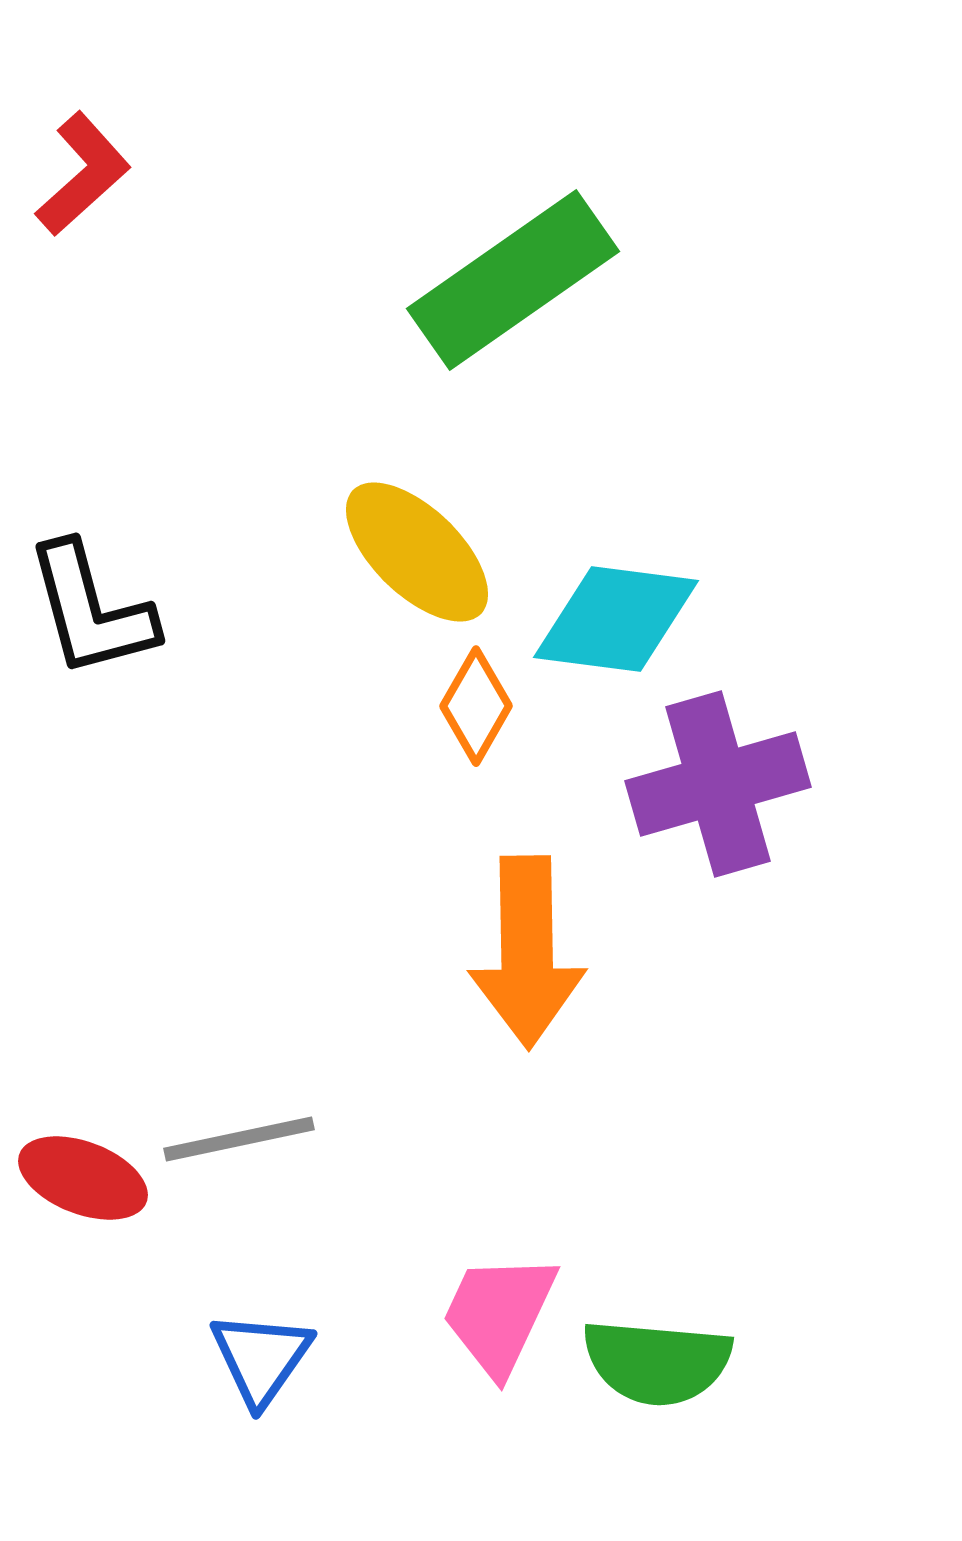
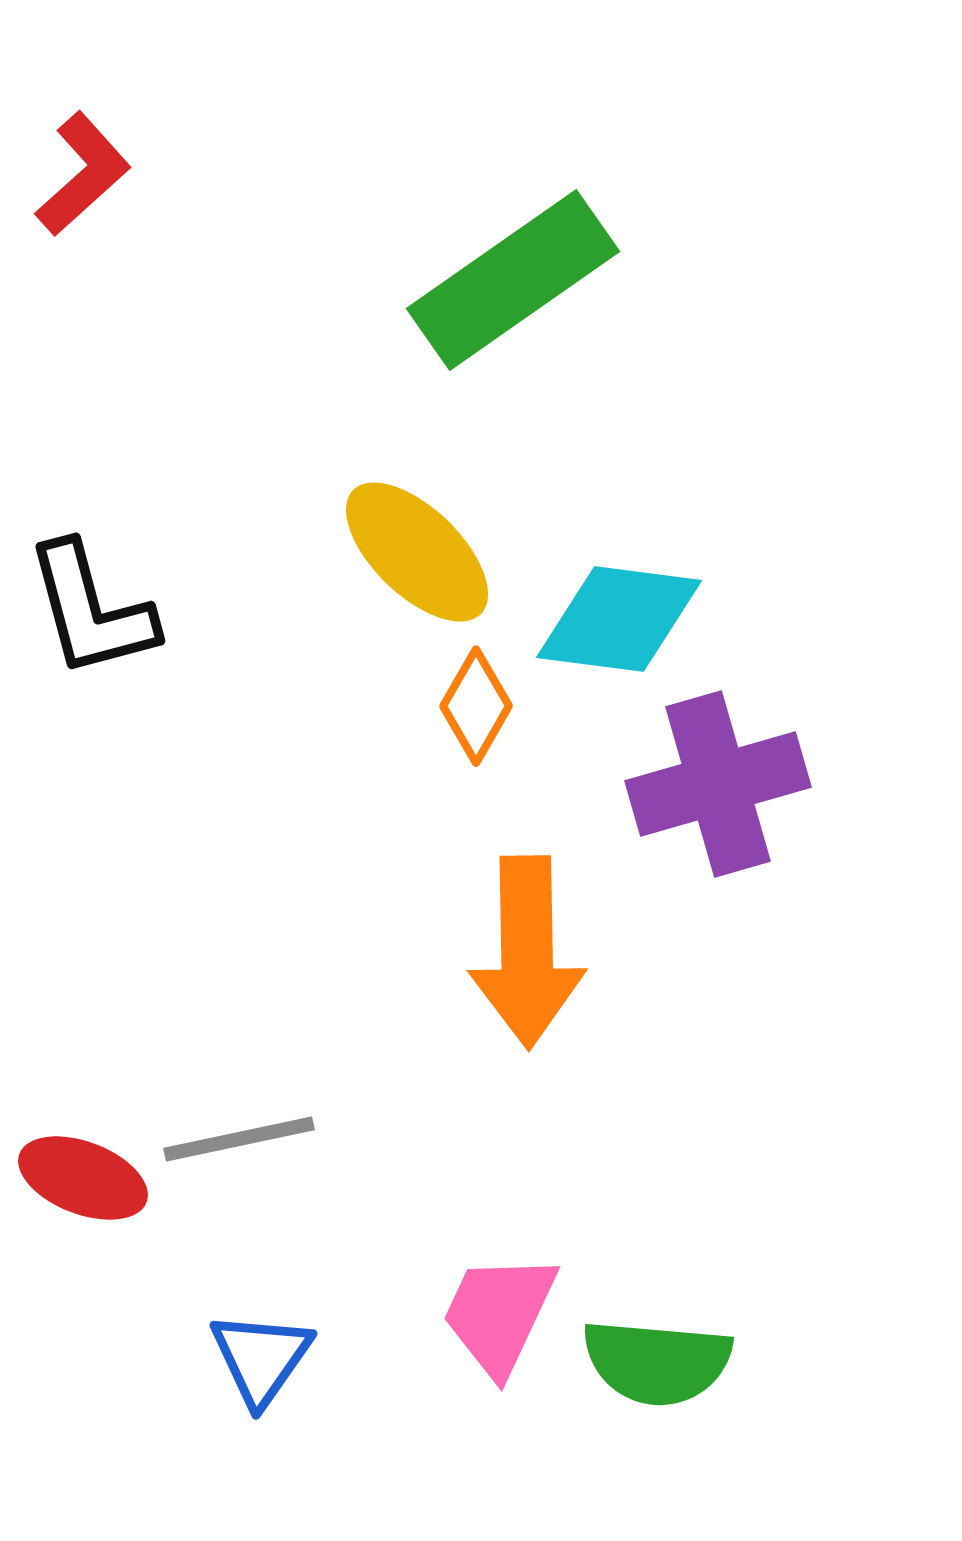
cyan diamond: moved 3 px right
